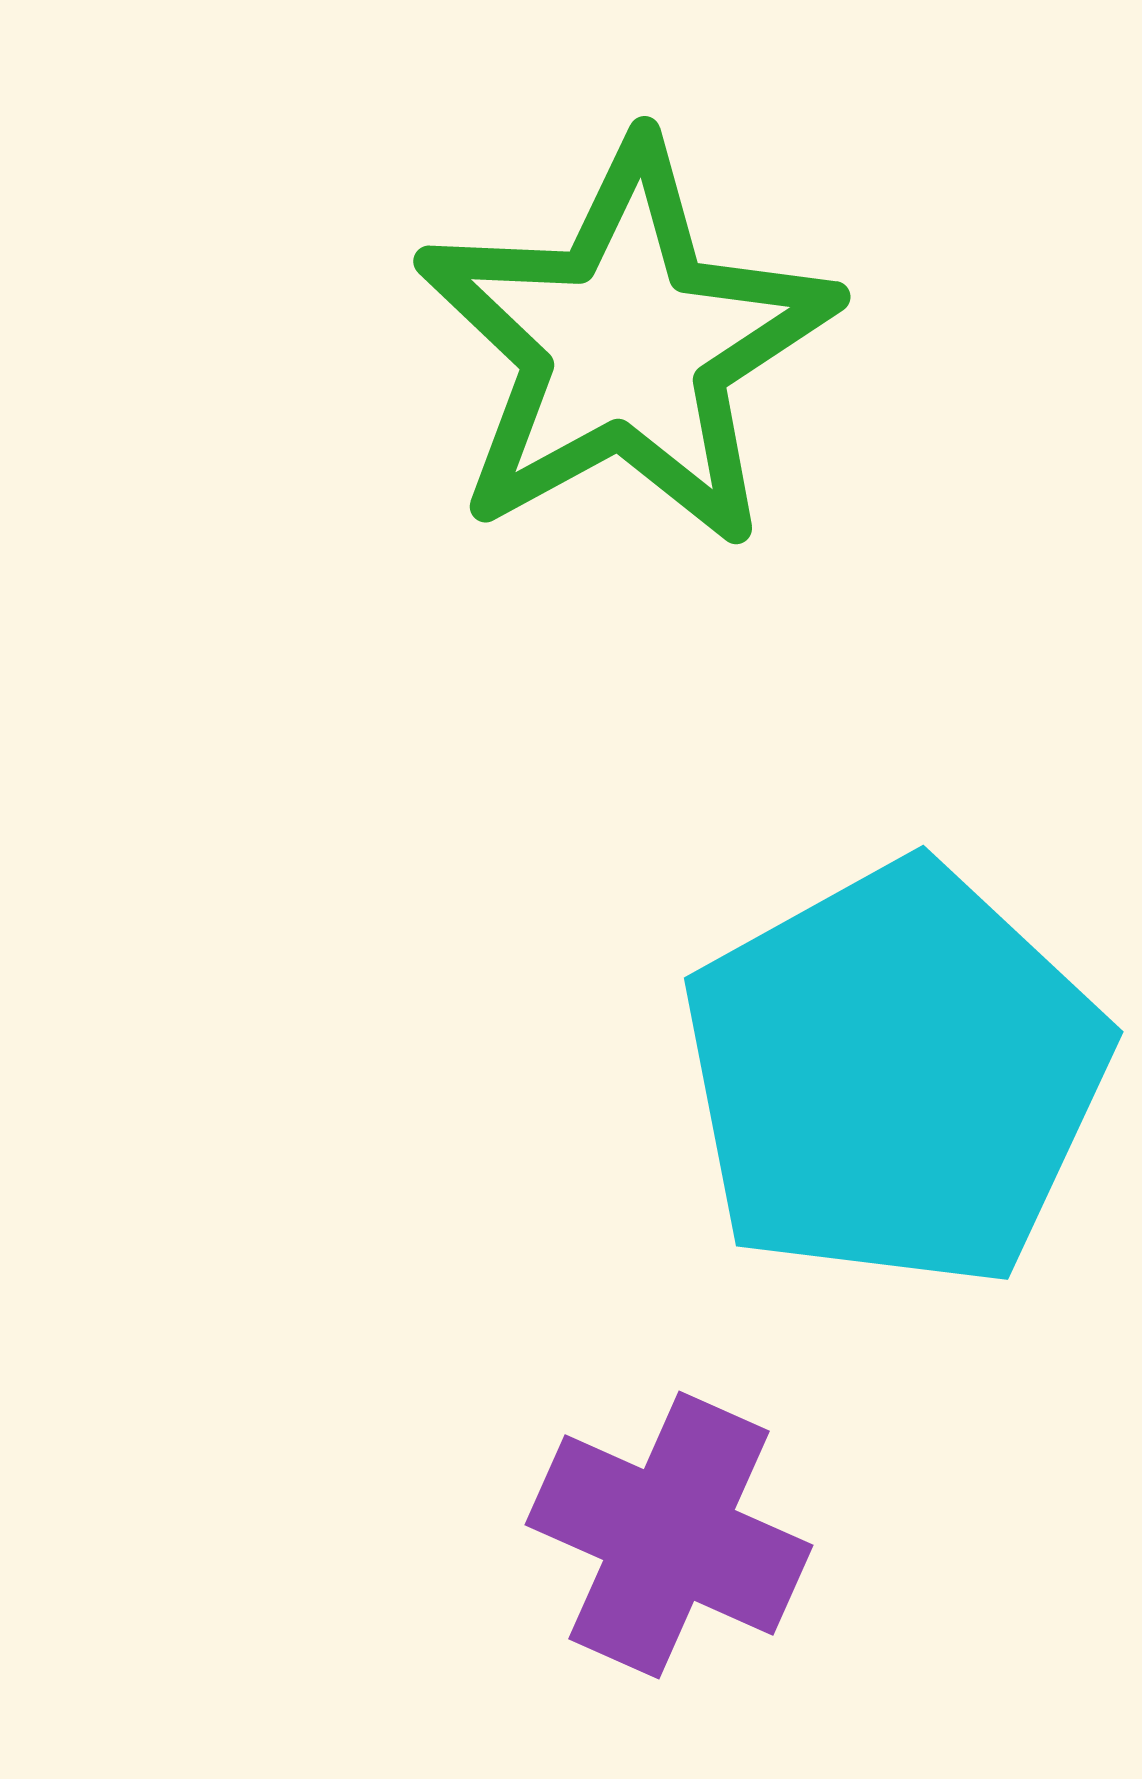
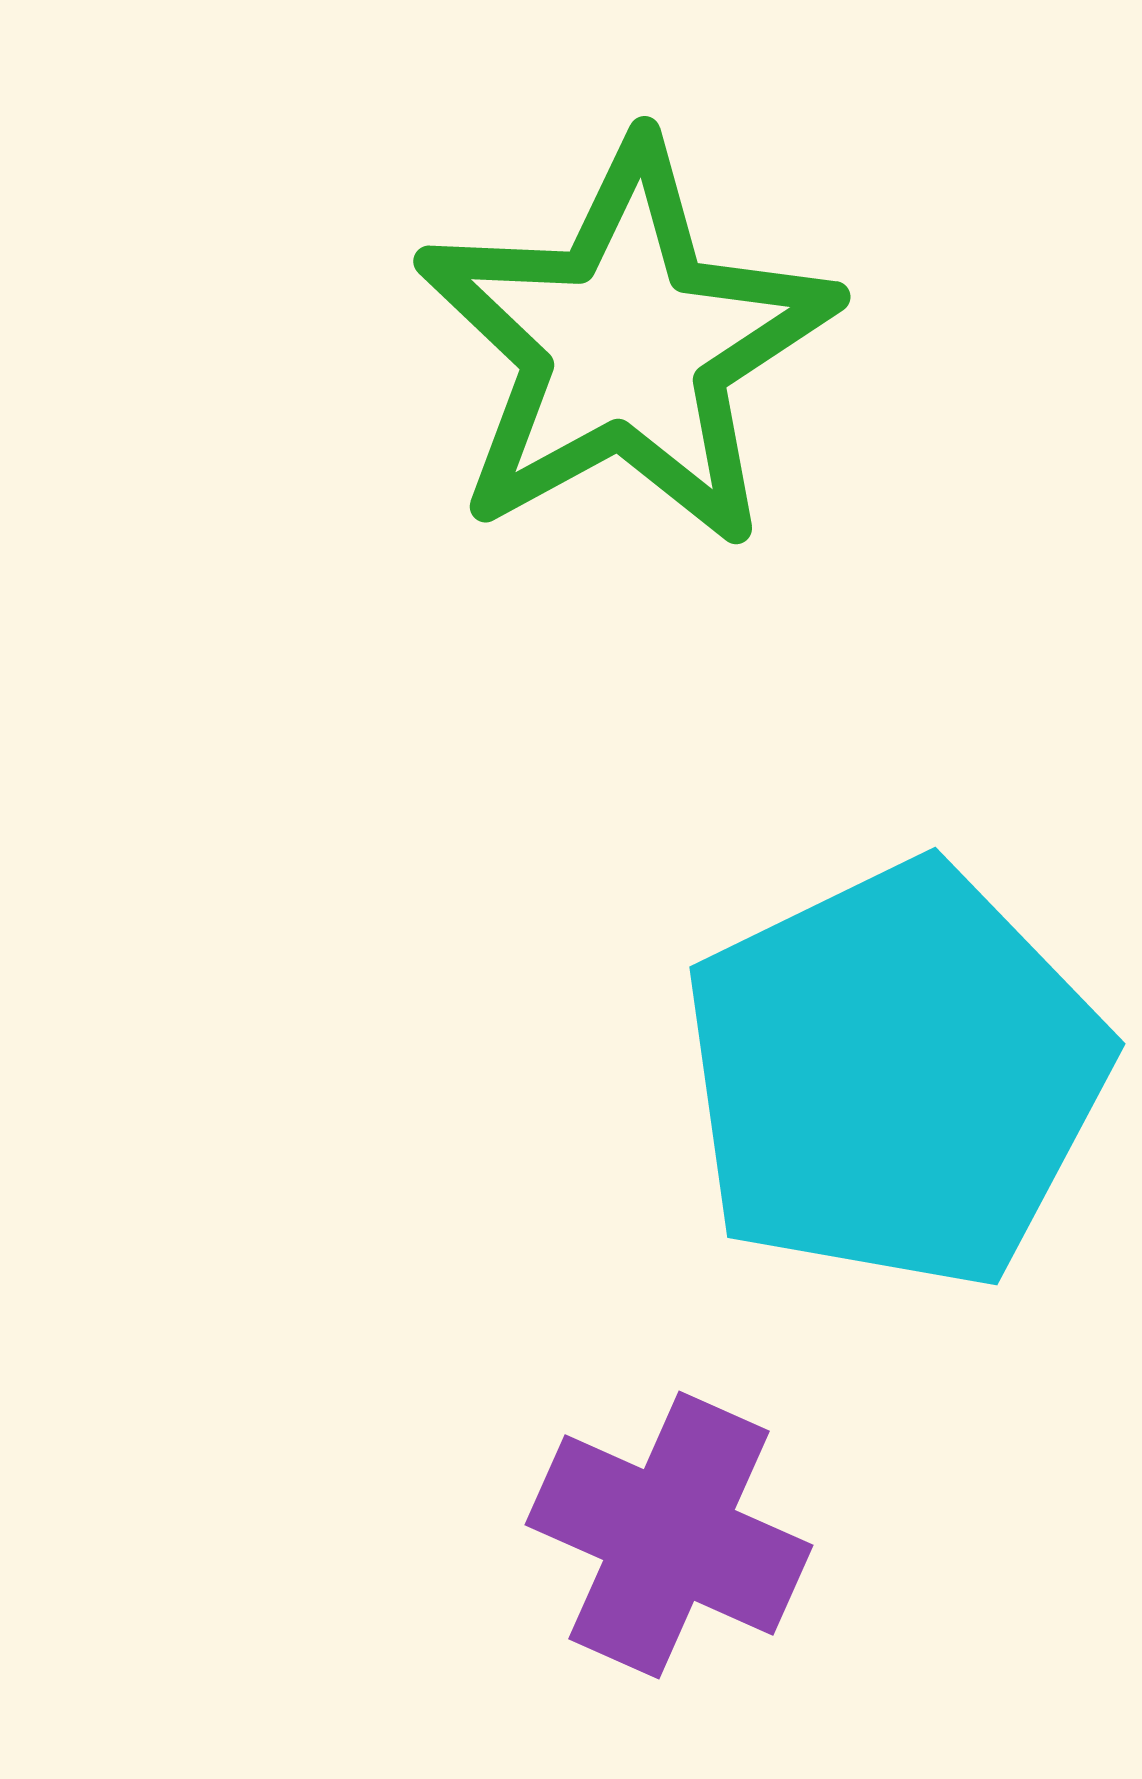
cyan pentagon: rotated 3 degrees clockwise
